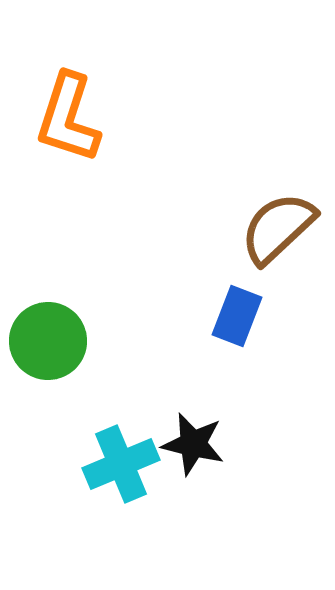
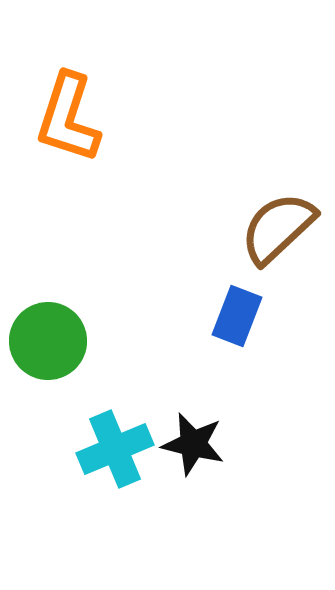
cyan cross: moved 6 px left, 15 px up
